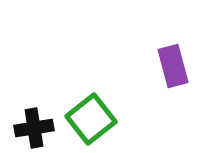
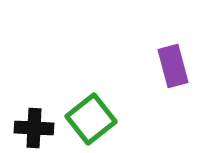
black cross: rotated 12 degrees clockwise
